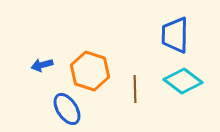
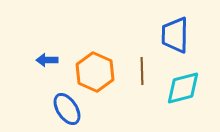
blue arrow: moved 5 px right, 5 px up; rotated 15 degrees clockwise
orange hexagon: moved 5 px right, 1 px down; rotated 6 degrees clockwise
cyan diamond: moved 7 px down; rotated 51 degrees counterclockwise
brown line: moved 7 px right, 18 px up
